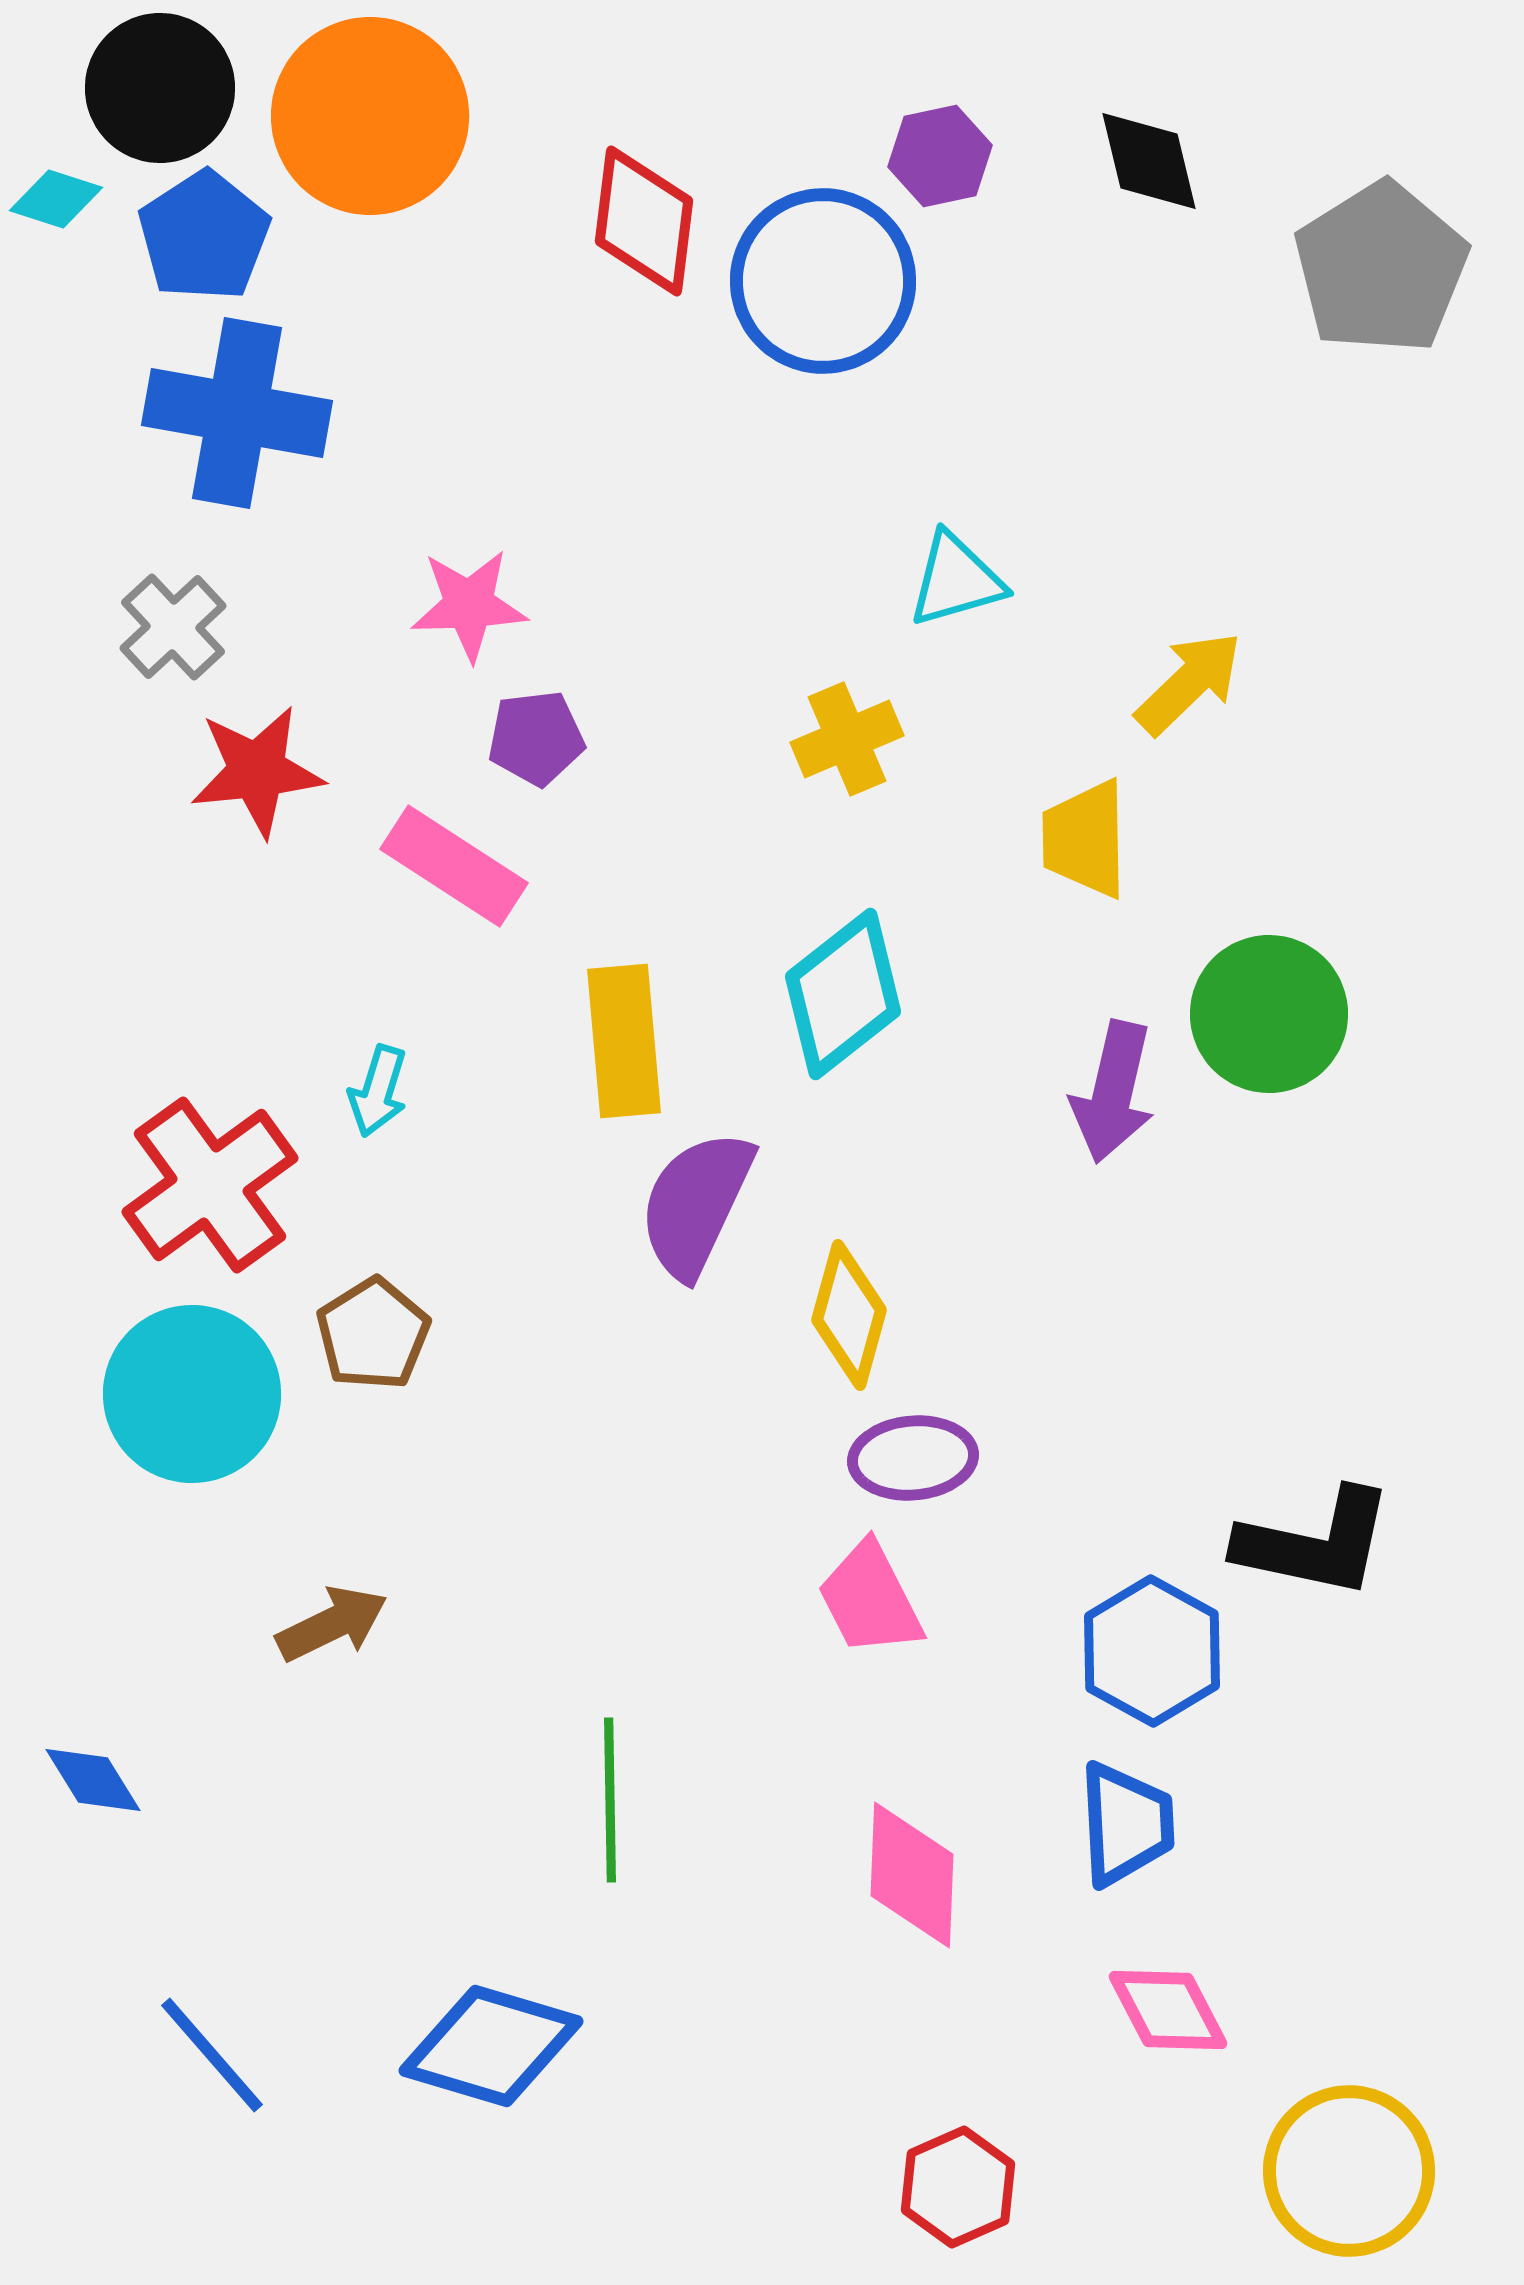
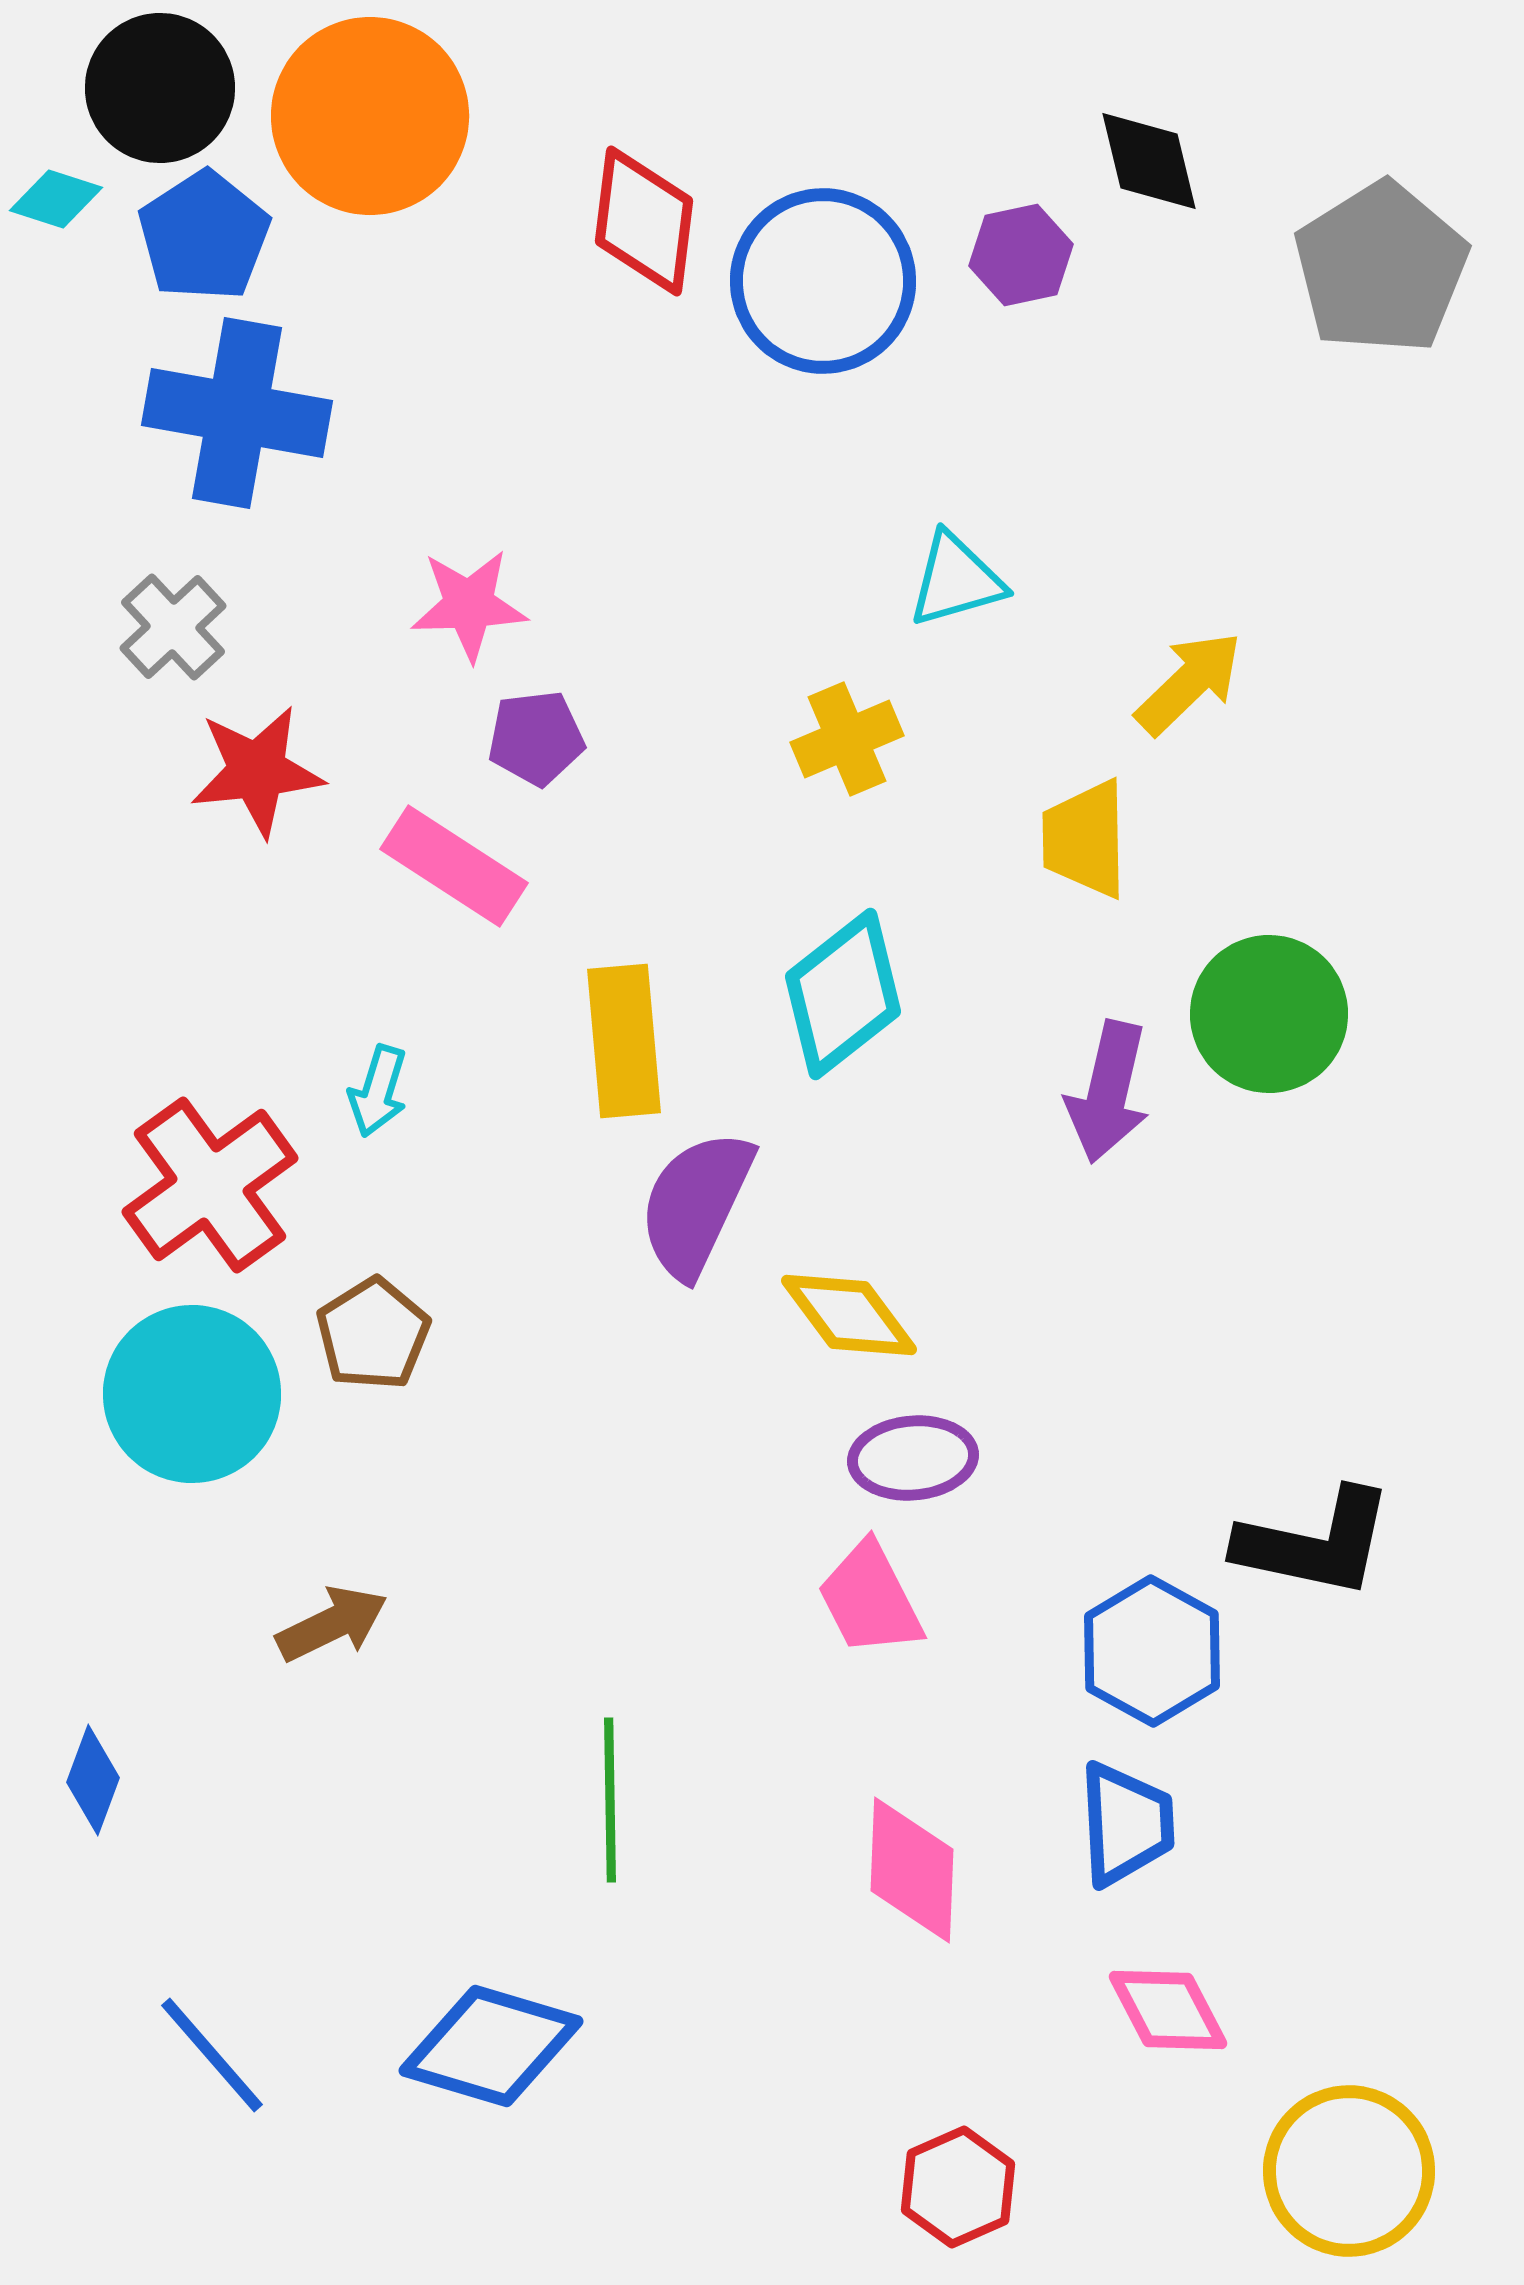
purple hexagon at (940, 156): moved 81 px right, 99 px down
purple arrow at (1113, 1092): moved 5 px left
yellow diamond at (849, 1315): rotated 52 degrees counterclockwise
blue diamond at (93, 1780): rotated 52 degrees clockwise
pink diamond at (912, 1875): moved 5 px up
